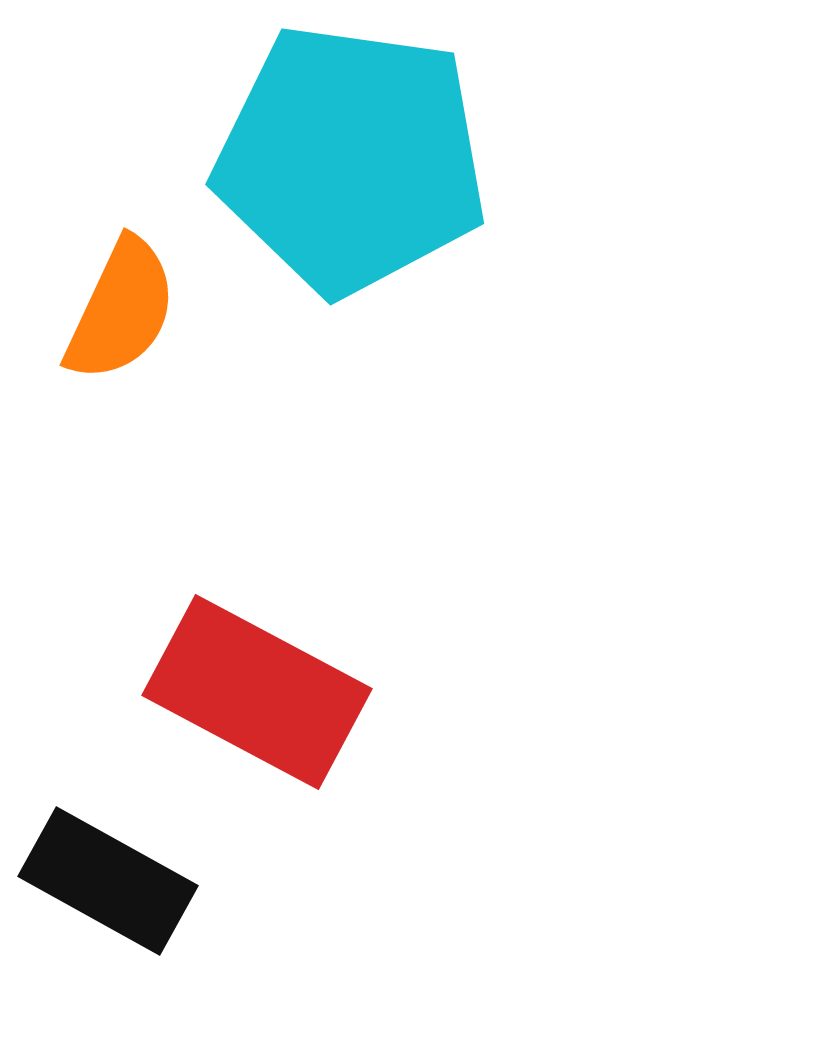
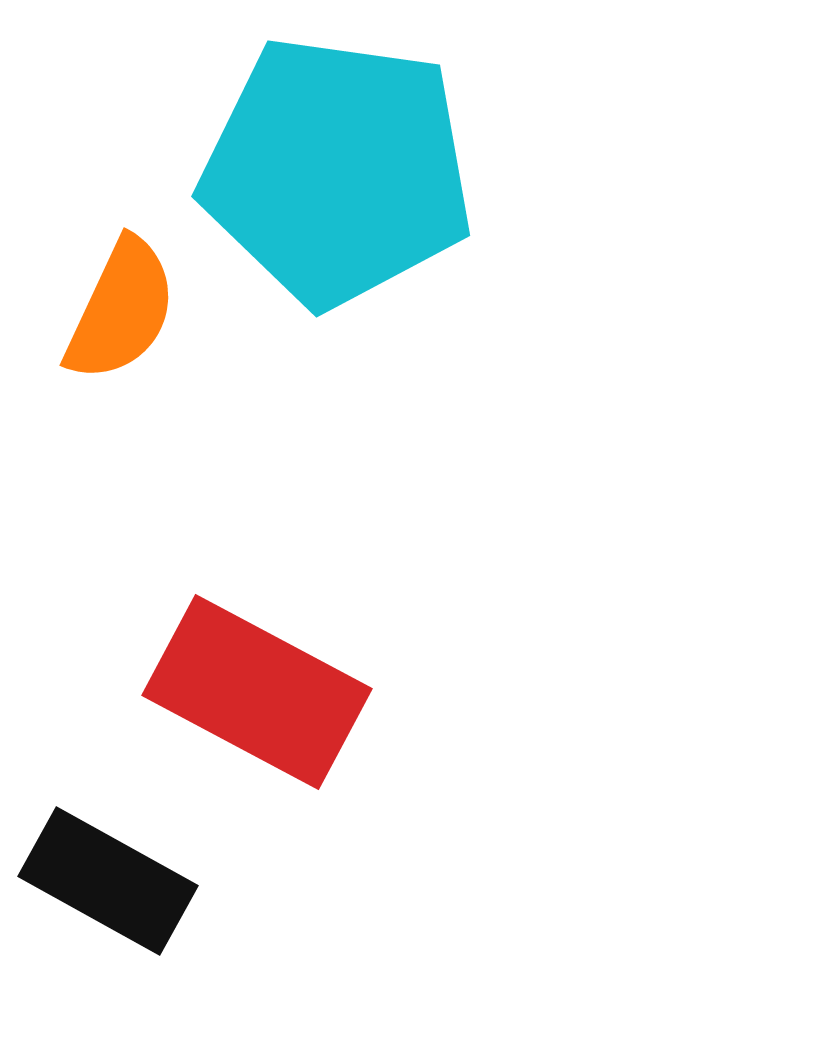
cyan pentagon: moved 14 px left, 12 px down
